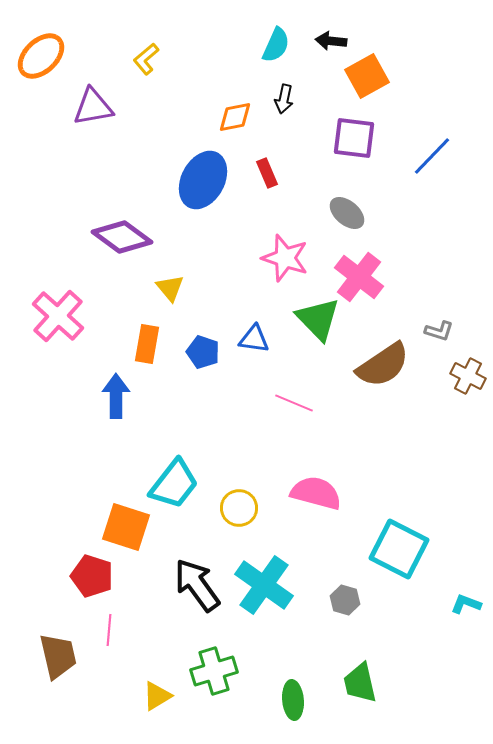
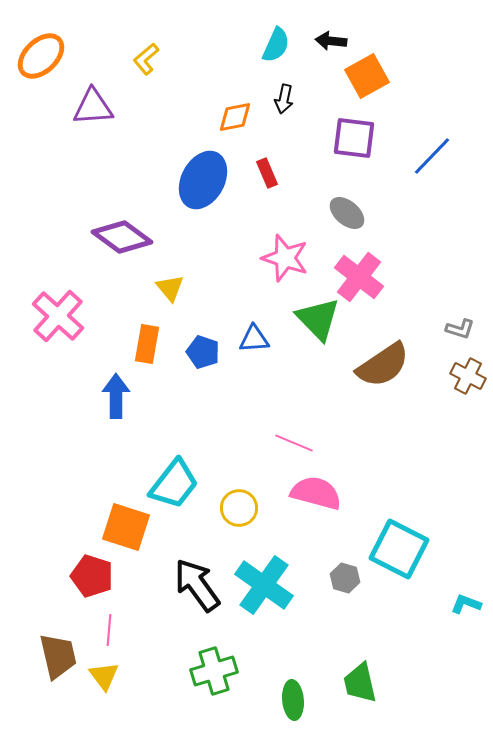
purple triangle at (93, 107): rotated 6 degrees clockwise
gray L-shape at (439, 331): moved 21 px right, 2 px up
blue triangle at (254, 339): rotated 12 degrees counterclockwise
pink line at (294, 403): moved 40 px down
gray hexagon at (345, 600): moved 22 px up
yellow triangle at (157, 696): moved 53 px left, 20 px up; rotated 36 degrees counterclockwise
